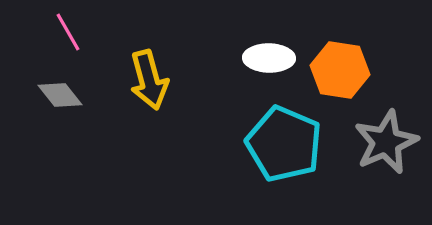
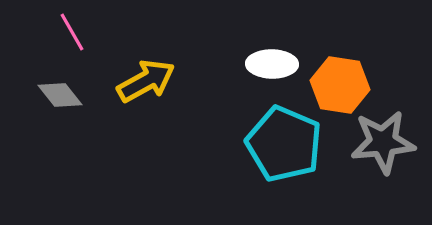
pink line: moved 4 px right
white ellipse: moved 3 px right, 6 px down
orange hexagon: moved 15 px down
yellow arrow: moved 3 px left, 1 px down; rotated 104 degrees counterclockwise
gray star: moved 3 px left; rotated 18 degrees clockwise
